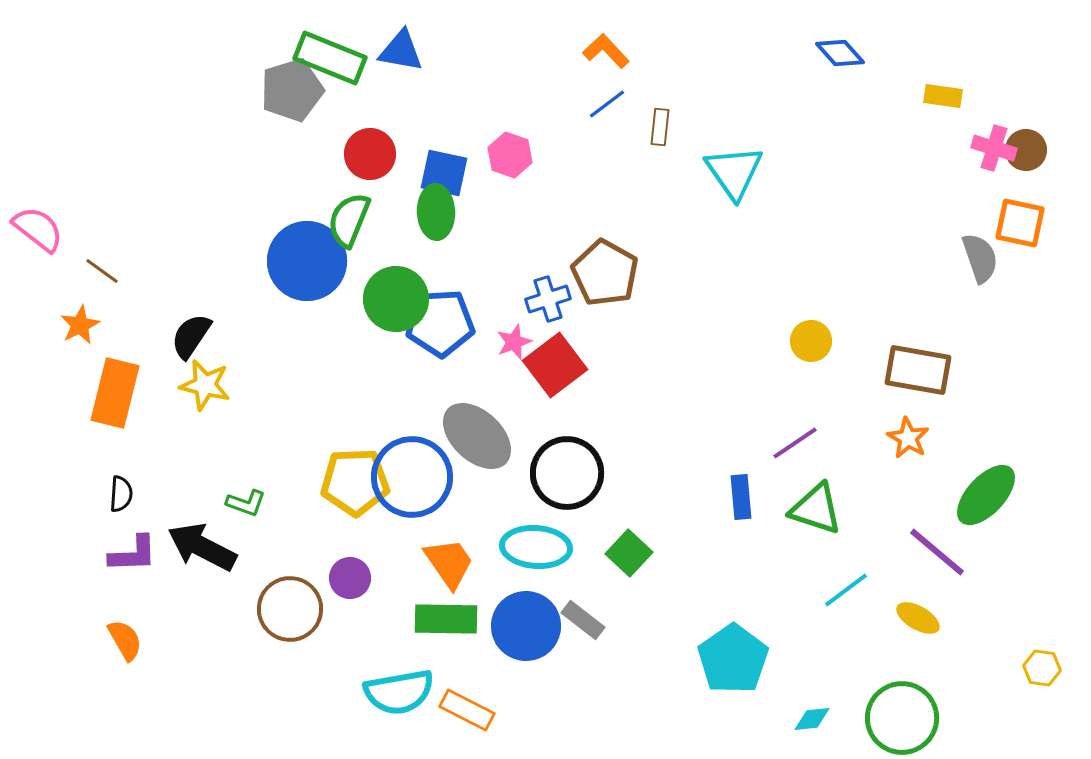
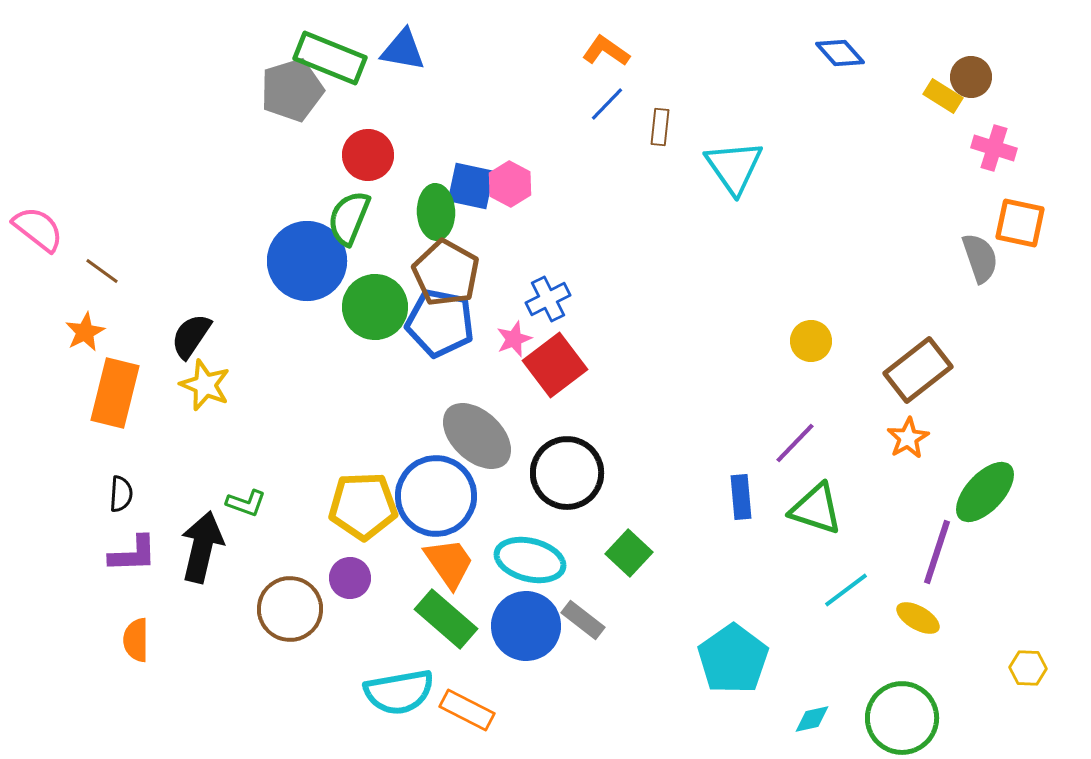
blue triangle at (401, 51): moved 2 px right, 1 px up
orange L-shape at (606, 51): rotated 12 degrees counterclockwise
yellow rectangle at (943, 96): rotated 24 degrees clockwise
blue line at (607, 104): rotated 9 degrees counterclockwise
brown circle at (1026, 150): moved 55 px left, 73 px up
red circle at (370, 154): moved 2 px left, 1 px down
pink hexagon at (510, 155): moved 29 px down; rotated 9 degrees clockwise
cyan triangle at (734, 172): moved 5 px up
blue square at (444, 173): moved 27 px right, 13 px down
green semicircle at (349, 220): moved 2 px up
brown pentagon at (605, 273): moved 159 px left
green circle at (396, 299): moved 21 px left, 8 px down
blue cross at (548, 299): rotated 9 degrees counterclockwise
blue pentagon at (440, 323): rotated 14 degrees clockwise
orange star at (80, 325): moved 5 px right, 7 px down
pink star at (514, 342): moved 3 px up
brown rectangle at (918, 370): rotated 48 degrees counterclockwise
yellow star at (205, 385): rotated 9 degrees clockwise
orange star at (908, 438): rotated 12 degrees clockwise
purple line at (795, 443): rotated 12 degrees counterclockwise
blue circle at (412, 477): moved 24 px right, 19 px down
yellow pentagon at (355, 482): moved 8 px right, 24 px down
green ellipse at (986, 495): moved 1 px left, 3 px up
black arrow at (202, 547): rotated 76 degrees clockwise
cyan ellipse at (536, 547): moved 6 px left, 13 px down; rotated 10 degrees clockwise
purple line at (937, 552): rotated 68 degrees clockwise
green rectangle at (446, 619): rotated 40 degrees clockwise
orange semicircle at (125, 640): moved 11 px right; rotated 150 degrees counterclockwise
yellow hexagon at (1042, 668): moved 14 px left; rotated 6 degrees counterclockwise
cyan diamond at (812, 719): rotated 6 degrees counterclockwise
